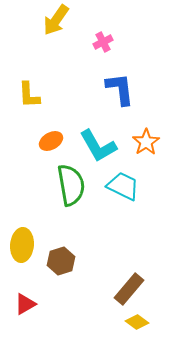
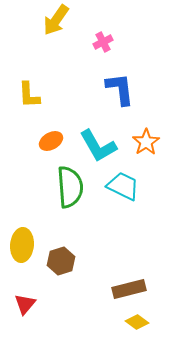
green semicircle: moved 1 px left, 2 px down; rotated 6 degrees clockwise
brown rectangle: rotated 36 degrees clockwise
red triangle: rotated 20 degrees counterclockwise
